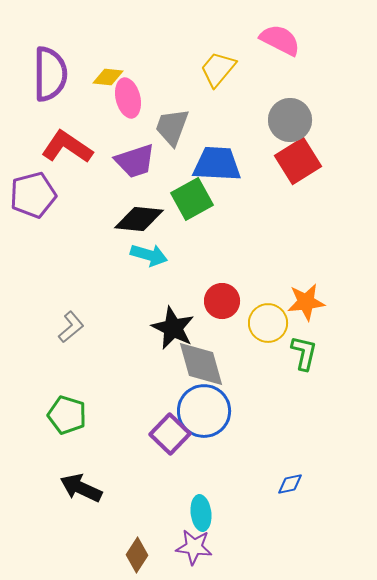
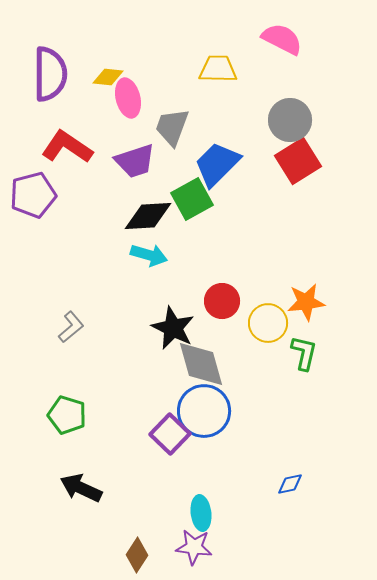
pink semicircle: moved 2 px right, 1 px up
yellow trapezoid: rotated 51 degrees clockwise
blue trapezoid: rotated 48 degrees counterclockwise
black diamond: moved 9 px right, 3 px up; rotated 9 degrees counterclockwise
